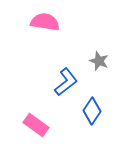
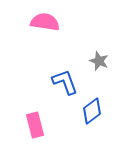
blue L-shape: moved 1 px left; rotated 72 degrees counterclockwise
blue diamond: rotated 20 degrees clockwise
pink rectangle: moved 1 px left; rotated 40 degrees clockwise
